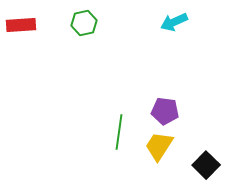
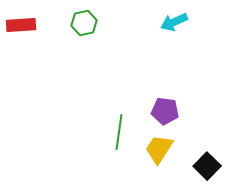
yellow trapezoid: moved 3 px down
black square: moved 1 px right, 1 px down
